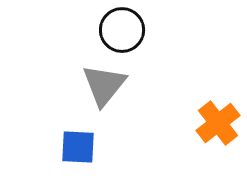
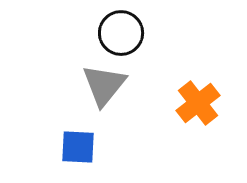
black circle: moved 1 px left, 3 px down
orange cross: moved 20 px left, 20 px up
